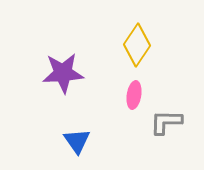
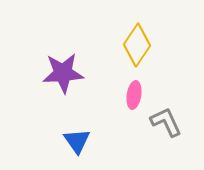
gray L-shape: rotated 64 degrees clockwise
